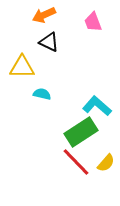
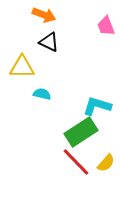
orange arrow: rotated 135 degrees counterclockwise
pink trapezoid: moved 13 px right, 4 px down
cyan L-shape: rotated 24 degrees counterclockwise
